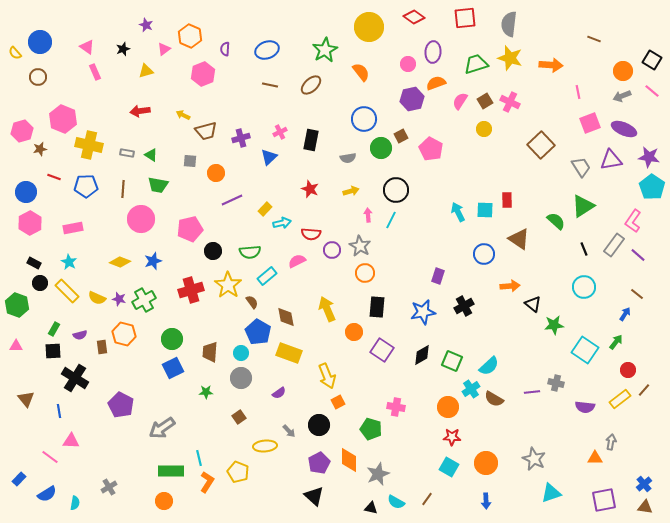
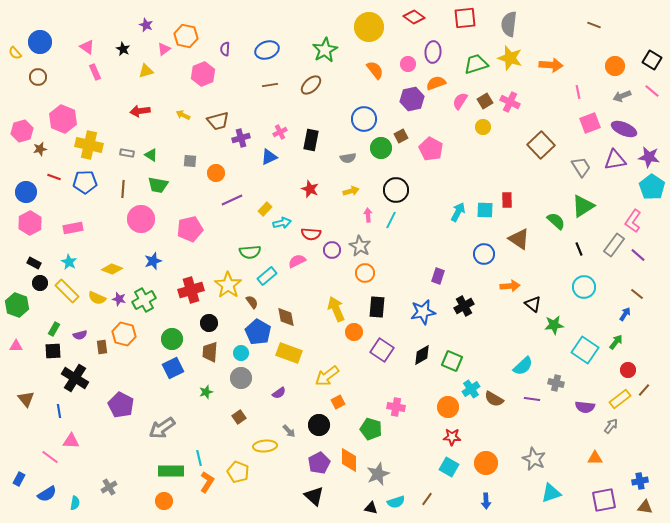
orange hexagon at (190, 36): moved 4 px left; rotated 10 degrees counterclockwise
brown line at (594, 39): moved 14 px up
black star at (123, 49): rotated 24 degrees counterclockwise
orange circle at (623, 71): moved 8 px left, 5 px up
orange semicircle at (361, 72): moved 14 px right, 2 px up
brown line at (270, 85): rotated 21 degrees counterclockwise
yellow circle at (484, 129): moved 1 px left, 2 px up
brown trapezoid at (206, 131): moved 12 px right, 10 px up
blue triangle at (269, 157): rotated 18 degrees clockwise
purple triangle at (611, 160): moved 4 px right
blue pentagon at (86, 186): moved 1 px left, 4 px up
cyan arrow at (458, 212): rotated 54 degrees clockwise
black line at (584, 249): moved 5 px left
black circle at (213, 251): moved 4 px left, 72 px down
yellow diamond at (120, 262): moved 8 px left, 7 px down
yellow arrow at (327, 309): moved 9 px right
cyan semicircle at (489, 366): moved 34 px right
yellow arrow at (327, 376): rotated 75 degrees clockwise
green star at (206, 392): rotated 16 degrees counterclockwise
purple line at (532, 392): moved 7 px down; rotated 14 degrees clockwise
gray arrow at (611, 442): moved 16 px up; rotated 28 degrees clockwise
blue rectangle at (19, 479): rotated 16 degrees counterclockwise
blue cross at (644, 484): moved 4 px left, 3 px up; rotated 28 degrees clockwise
cyan semicircle at (396, 502): rotated 48 degrees counterclockwise
